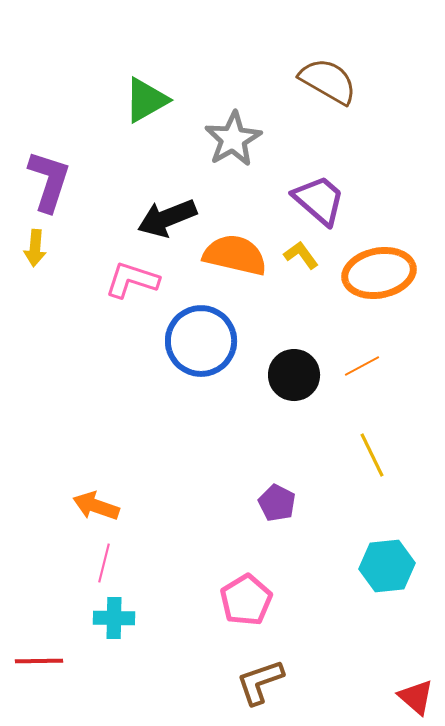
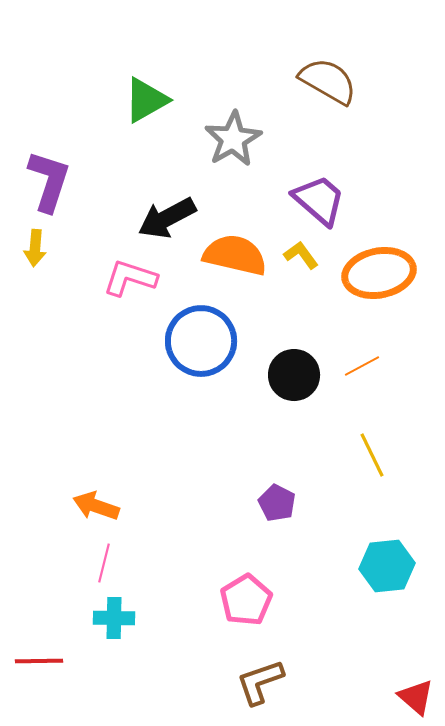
black arrow: rotated 6 degrees counterclockwise
pink L-shape: moved 2 px left, 2 px up
